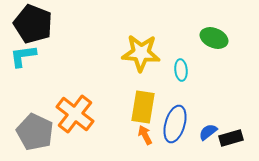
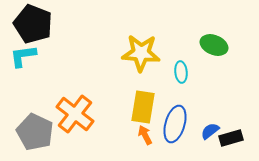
green ellipse: moved 7 px down
cyan ellipse: moved 2 px down
blue semicircle: moved 2 px right, 1 px up
